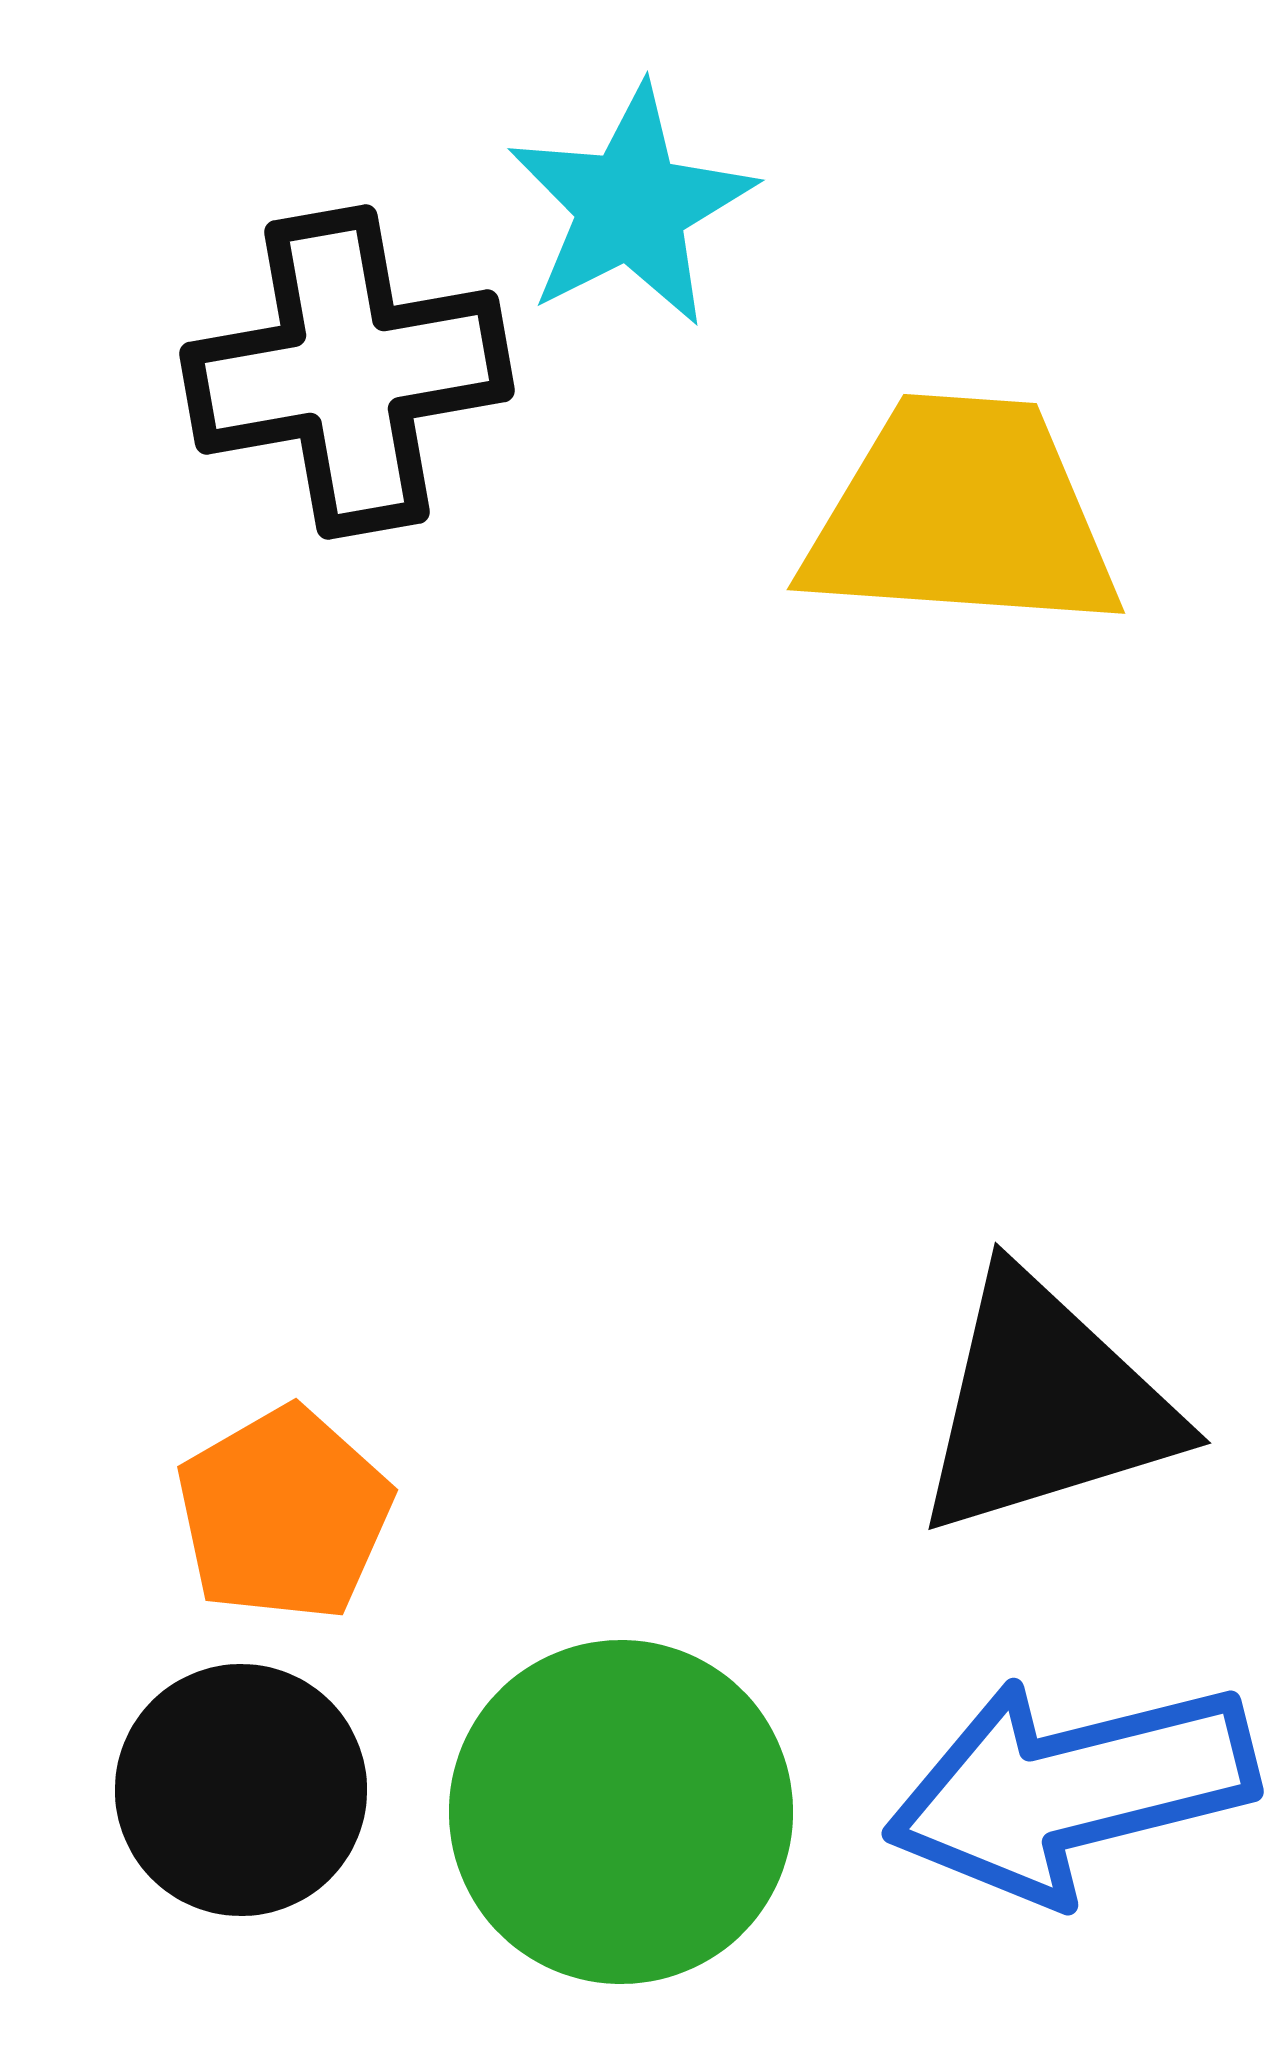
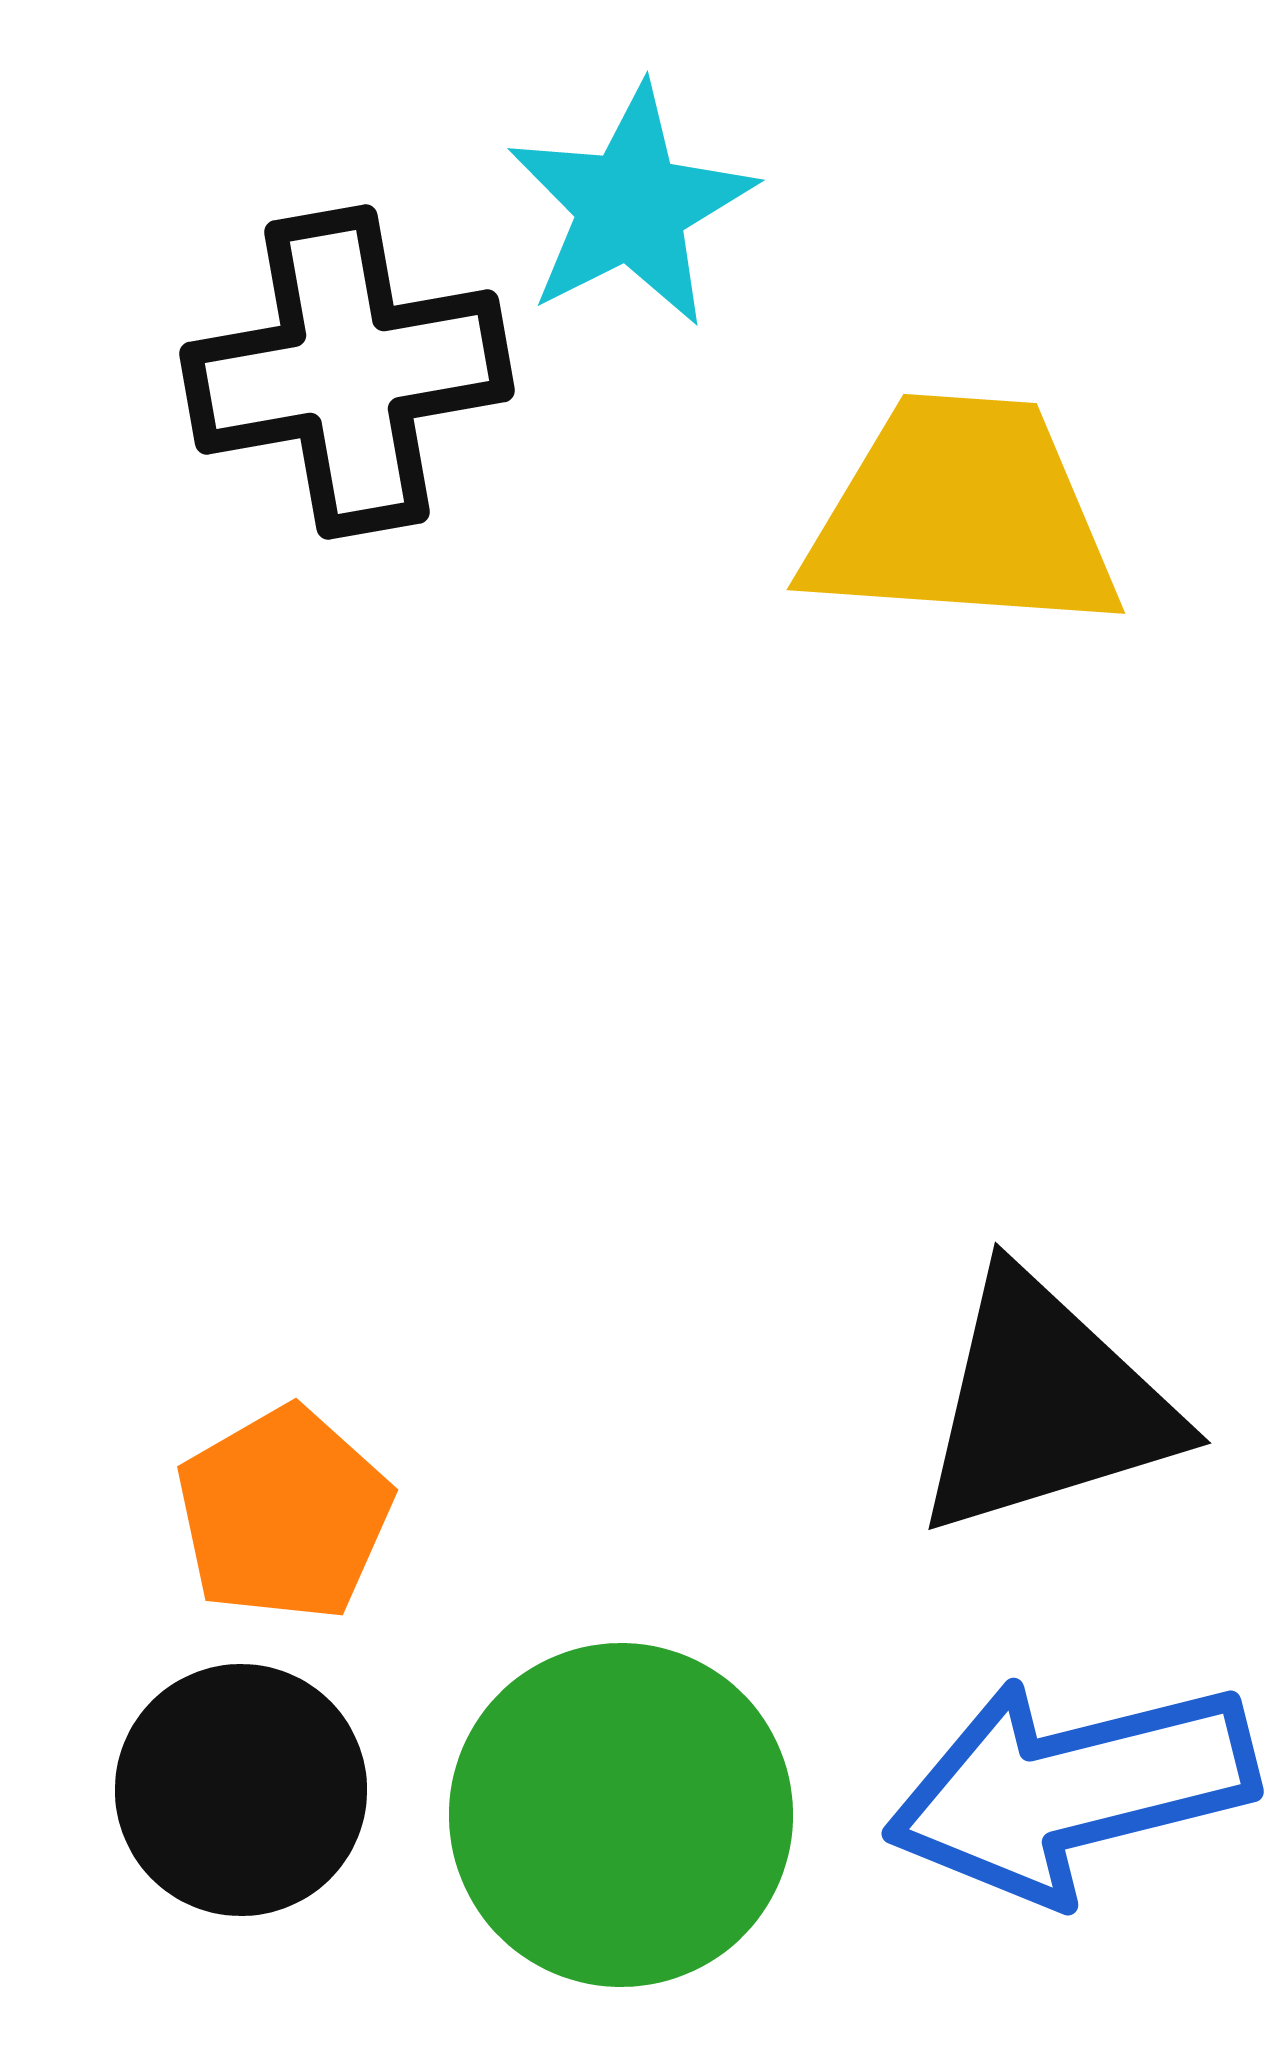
green circle: moved 3 px down
